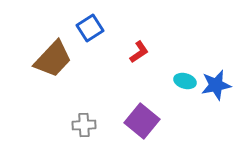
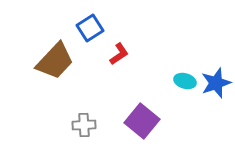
red L-shape: moved 20 px left, 2 px down
brown trapezoid: moved 2 px right, 2 px down
blue star: moved 2 px up; rotated 8 degrees counterclockwise
